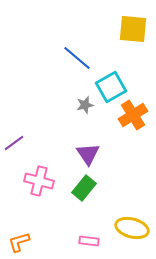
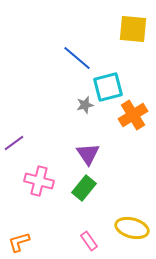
cyan square: moved 3 px left; rotated 16 degrees clockwise
pink rectangle: rotated 48 degrees clockwise
